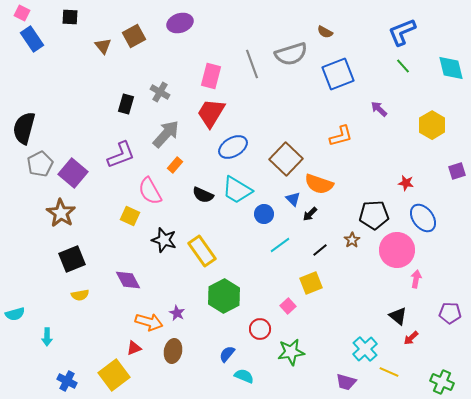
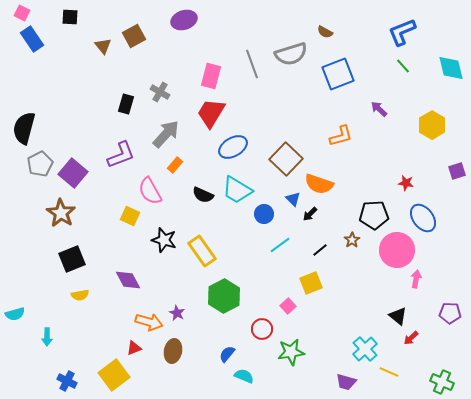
purple ellipse at (180, 23): moved 4 px right, 3 px up
red circle at (260, 329): moved 2 px right
